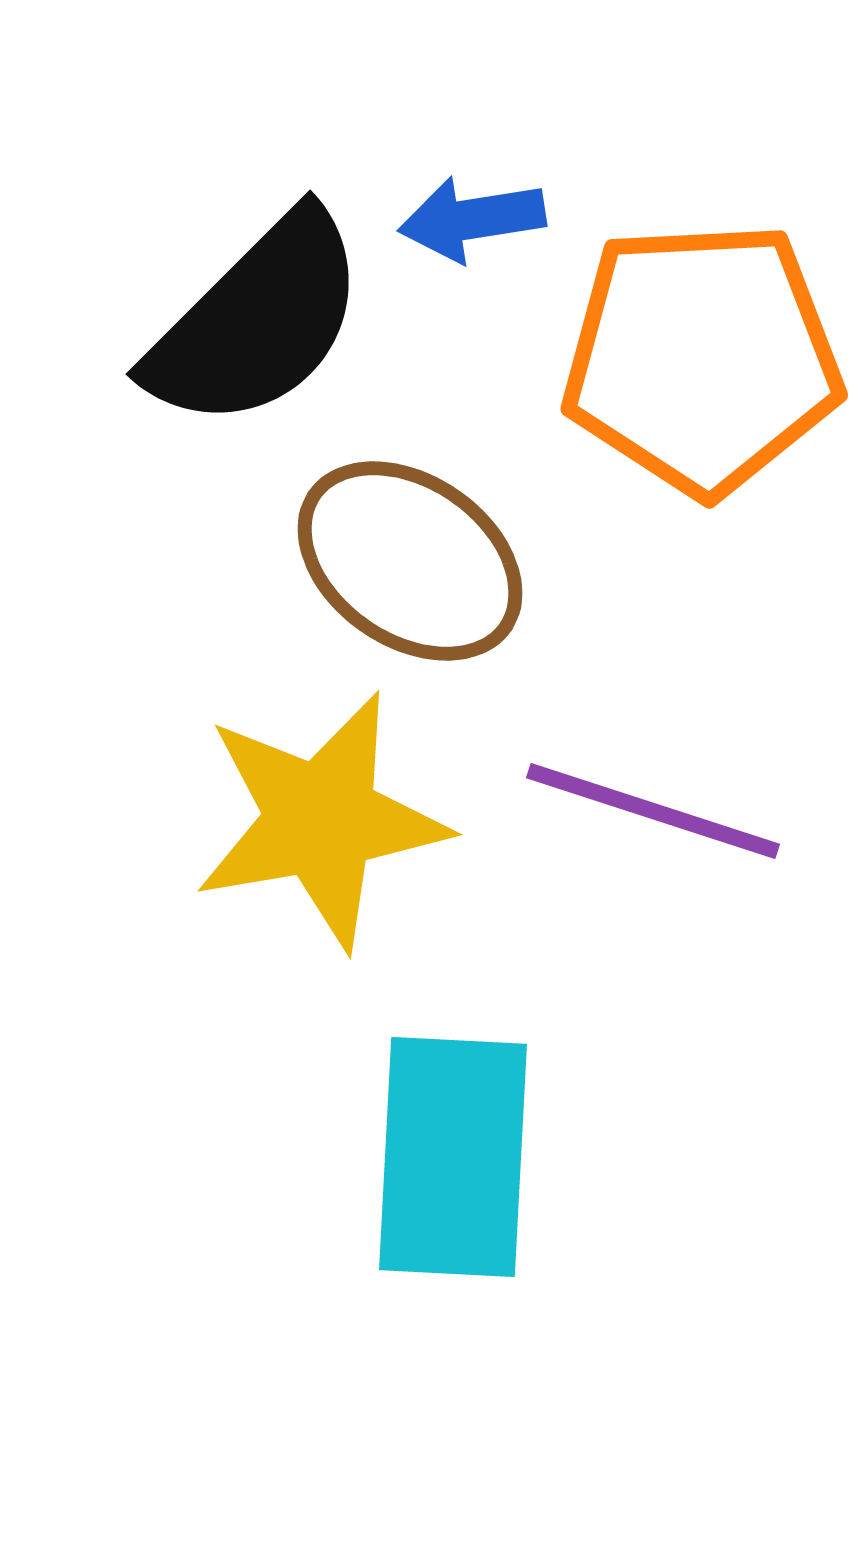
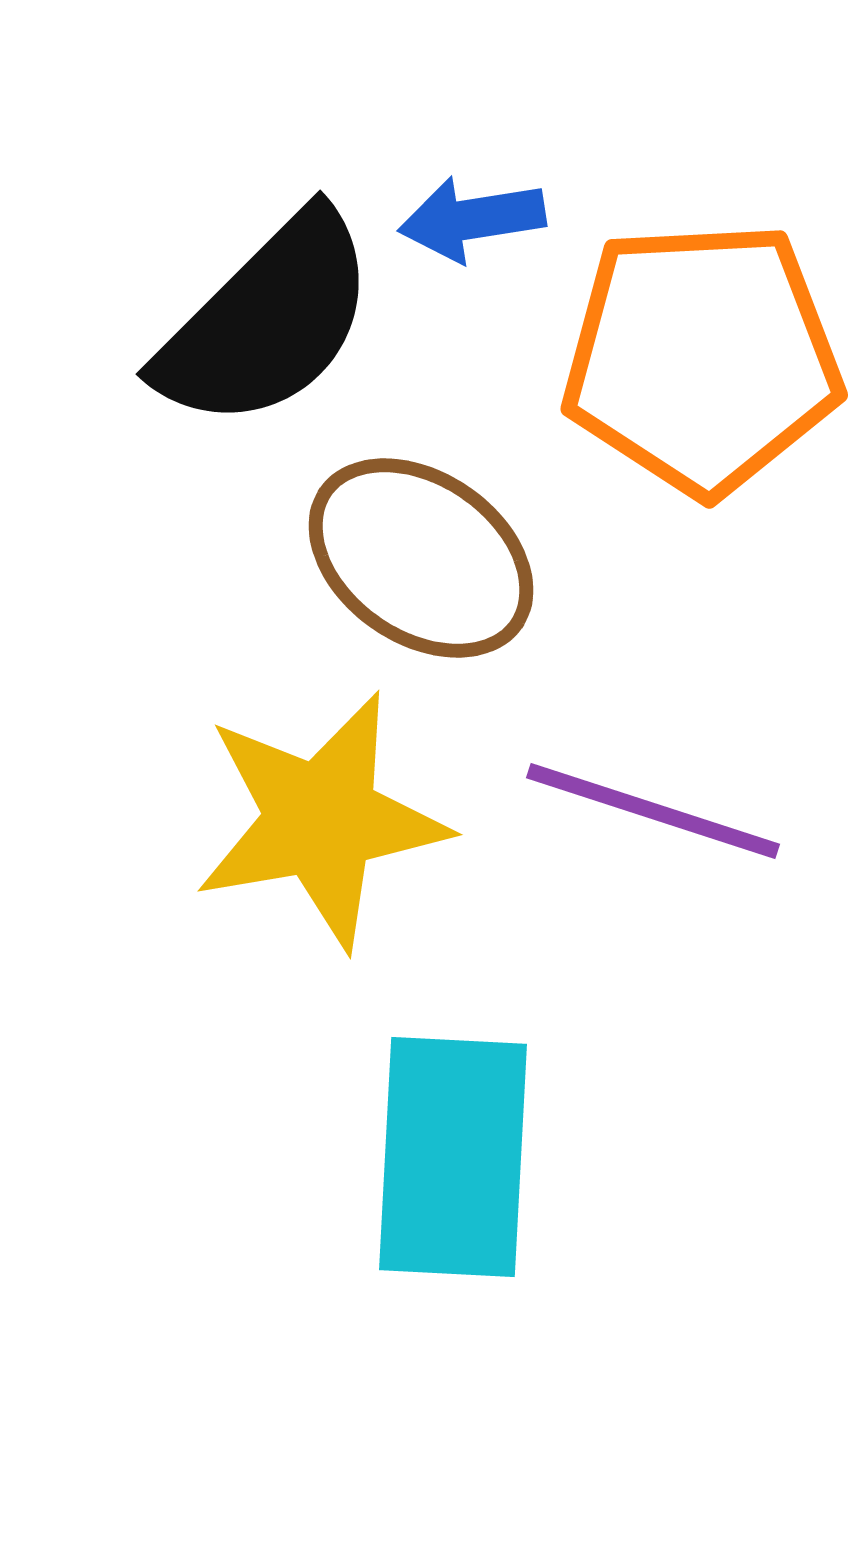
black semicircle: moved 10 px right
brown ellipse: moved 11 px right, 3 px up
